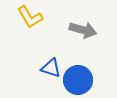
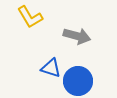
gray arrow: moved 6 px left, 6 px down
blue circle: moved 1 px down
